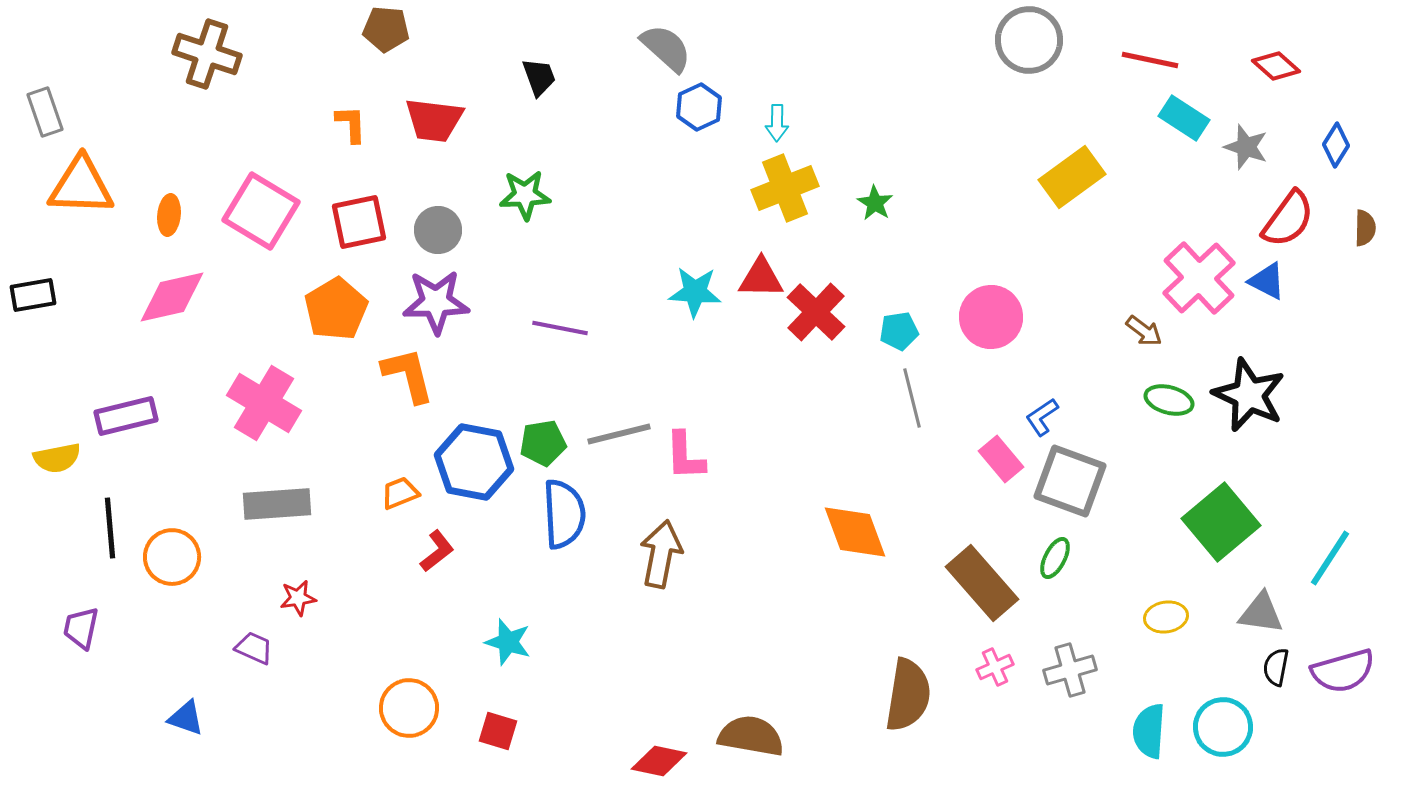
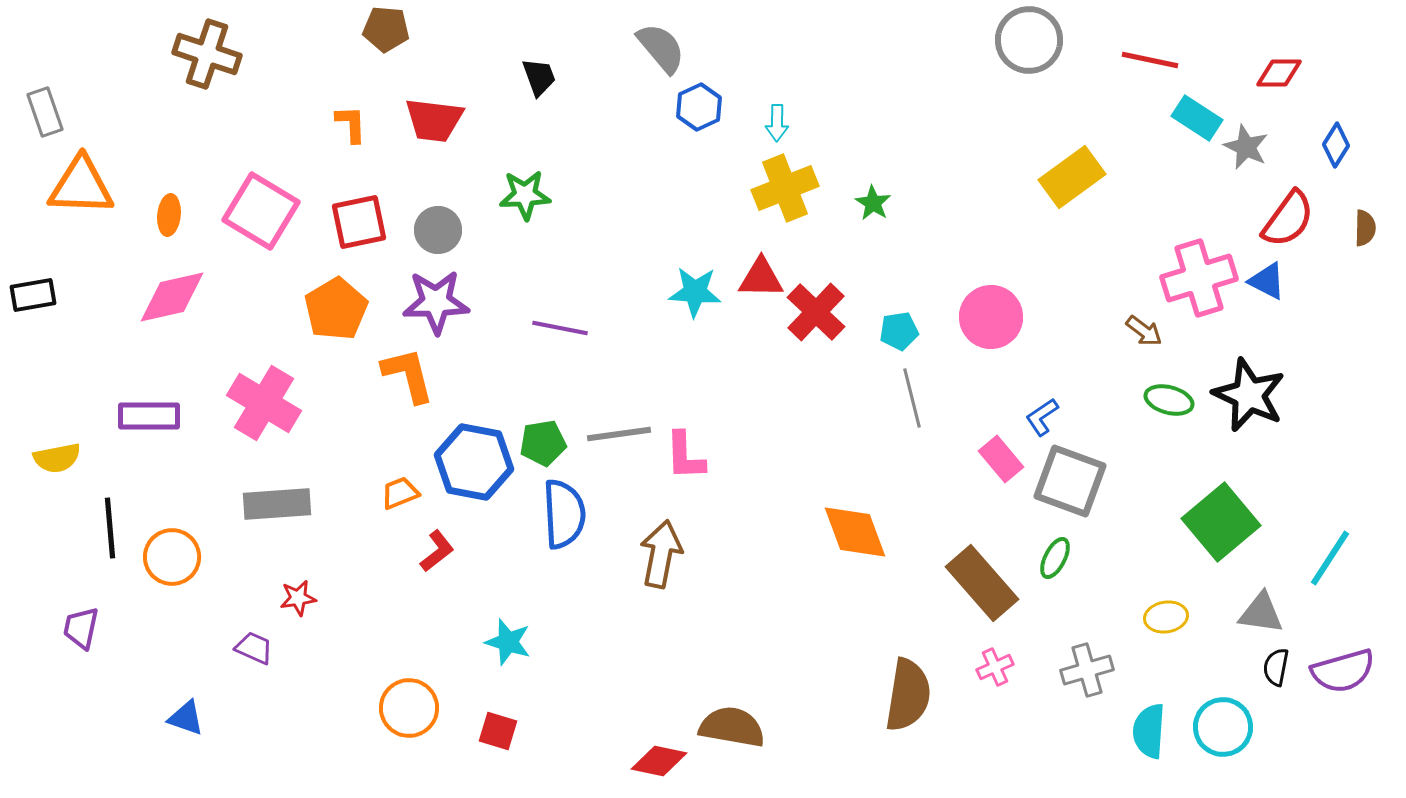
gray semicircle at (666, 48): moved 5 px left; rotated 8 degrees clockwise
red diamond at (1276, 66): moved 3 px right, 7 px down; rotated 42 degrees counterclockwise
cyan rectangle at (1184, 118): moved 13 px right
gray star at (1246, 147): rotated 6 degrees clockwise
green star at (875, 203): moved 2 px left
pink cross at (1199, 278): rotated 26 degrees clockwise
purple rectangle at (126, 416): moved 23 px right; rotated 14 degrees clockwise
gray line at (619, 434): rotated 6 degrees clockwise
gray cross at (1070, 670): moved 17 px right
brown semicircle at (751, 736): moved 19 px left, 9 px up
